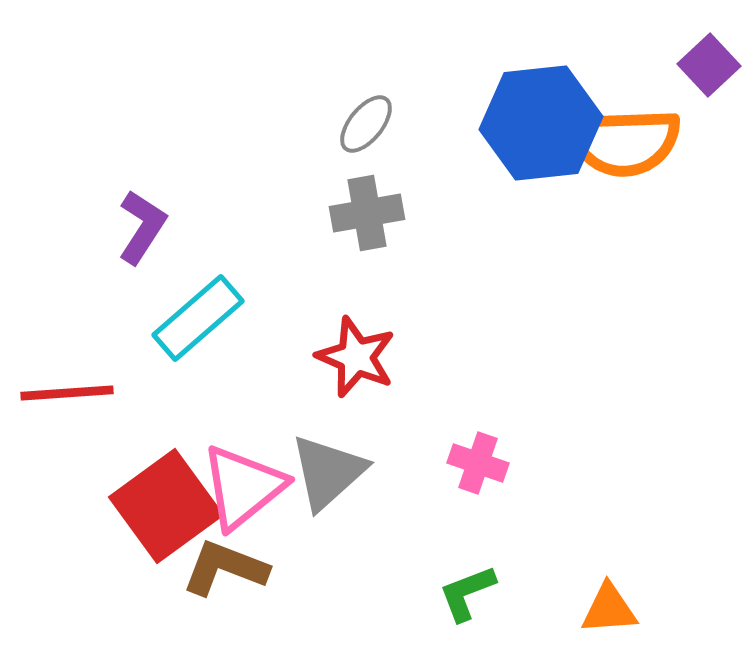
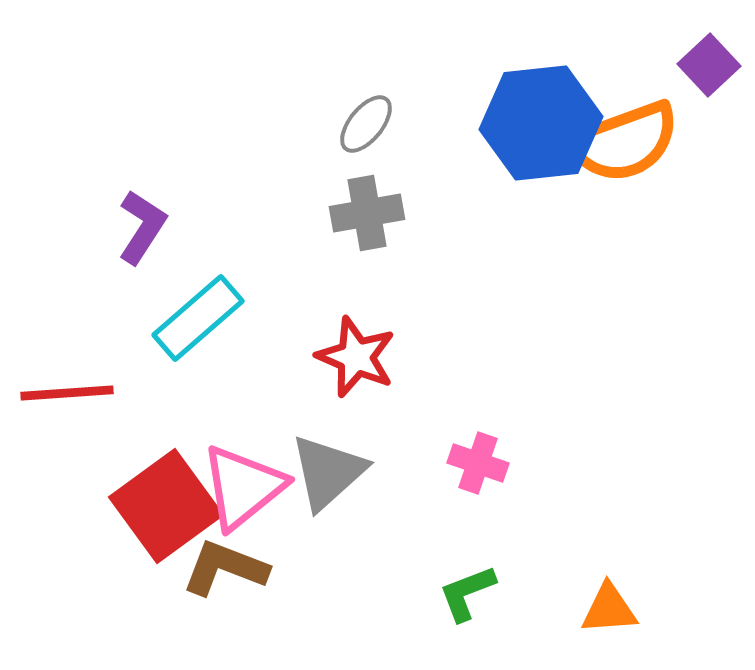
orange semicircle: rotated 18 degrees counterclockwise
